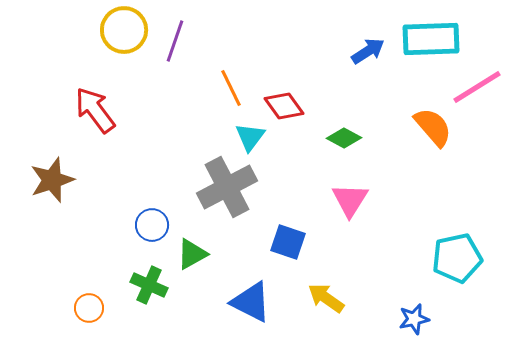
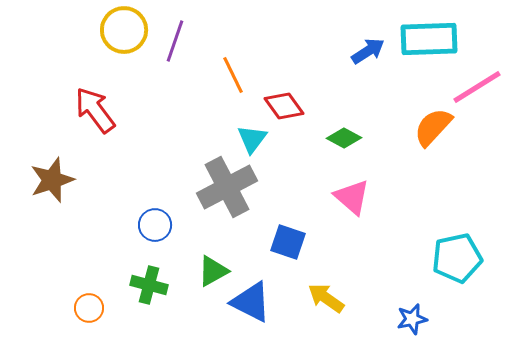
cyan rectangle: moved 2 px left
orange line: moved 2 px right, 13 px up
orange semicircle: rotated 96 degrees counterclockwise
cyan triangle: moved 2 px right, 2 px down
pink triangle: moved 2 px right, 3 px up; rotated 21 degrees counterclockwise
blue circle: moved 3 px right
green triangle: moved 21 px right, 17 px down
green cross: rotated 9 degrees counterclockwise
blue star: moved 2 px left
